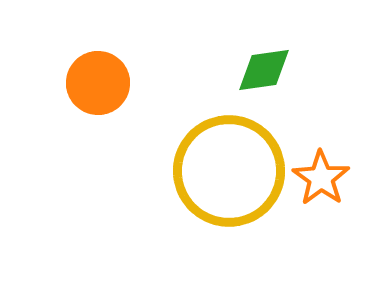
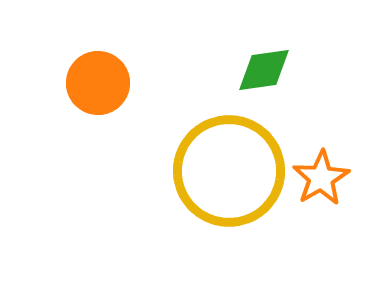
orange star: rotated 6 degrees clockwise
